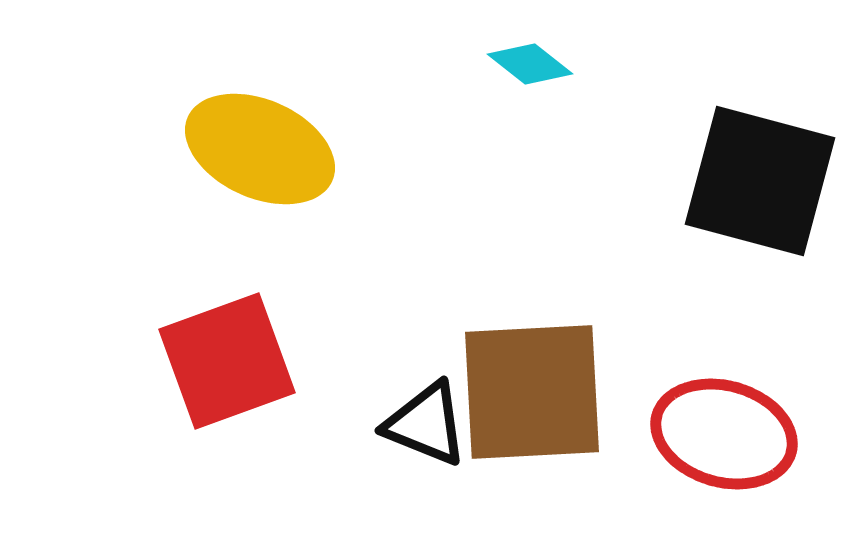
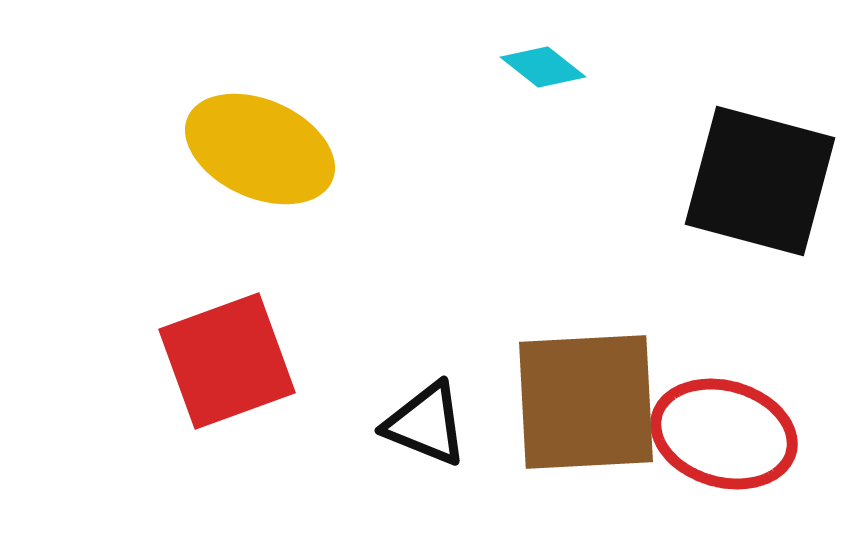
cyan diamond: moved 13 px right, 3 px down
brown square: moved 54 px right, 10 px down
